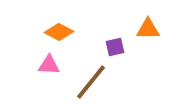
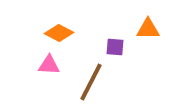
orange diamond: moved 1 px down
purple square: rotated 18 degrees clockwise
brown line: rotated 12 degrees counterclockwise
